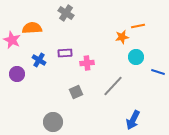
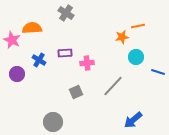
blue arrow: rotated 24 degrees clockwise
